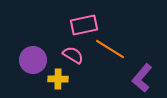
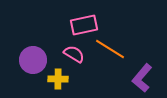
pink semicircle: moved 1 px right, 1 px up
